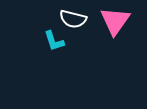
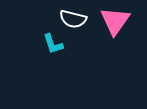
cyan L-shape: moved 1 px left, 3 px down
